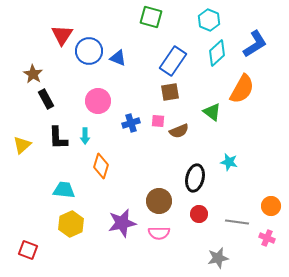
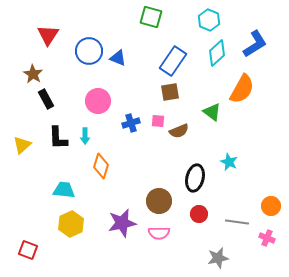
red triangle: moved 14 px left
cyan star: rotated 12 degrees clockwise
